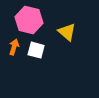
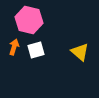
yellow triangle: moved 13 px right, 20 px down
white square: rotated 30 degrees counterclockwise
